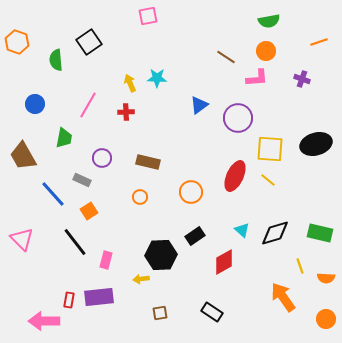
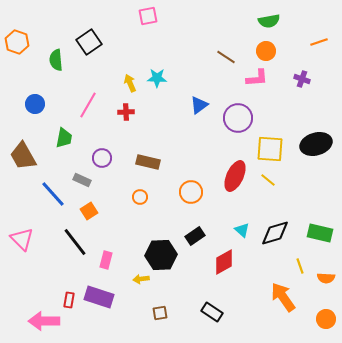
purple rectangle at (99, 297): rotated 24 degrees clockwise
